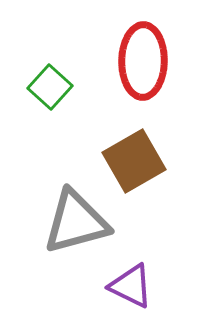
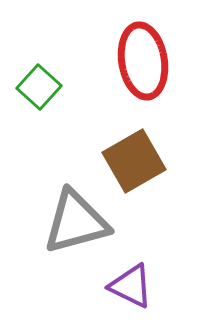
red ellipse: rotated 10 degrees counterclockwise
green square: moved 11 px left
